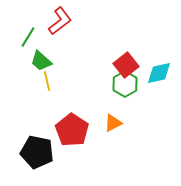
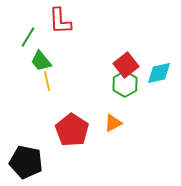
red L-shape: rotated 124 degrees clockwise
green trapezoid: rotated 10 degrees clockwise
black pentagon: moved 11 px left, 10 px down
